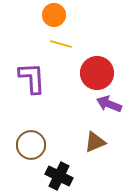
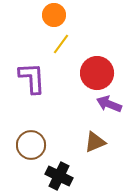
yellow line: rotated 70 degrees counterclockwise
